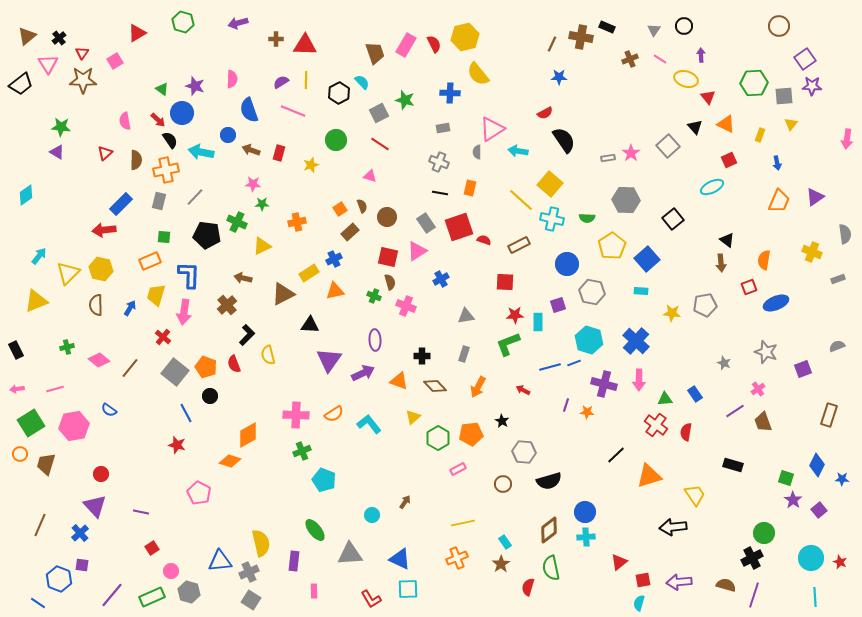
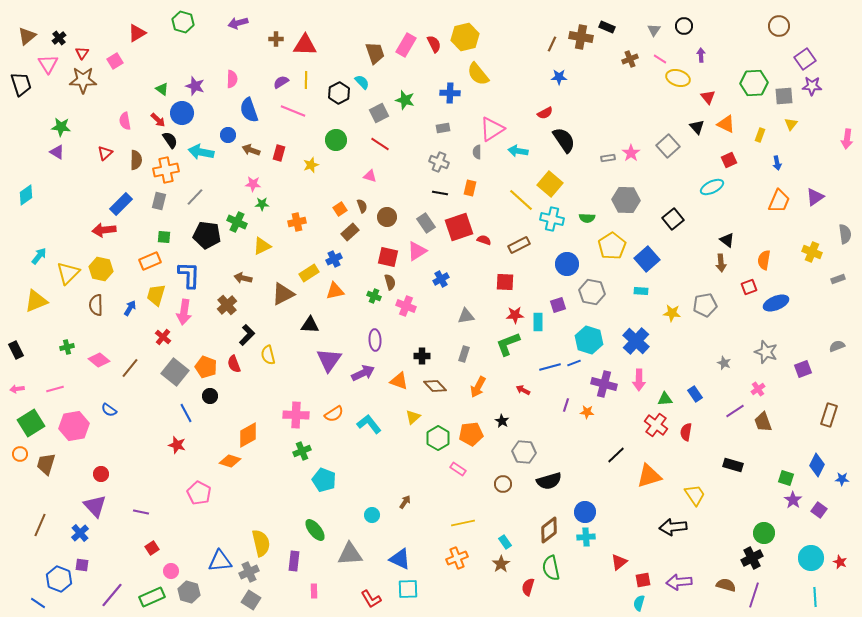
yellow ellipse at (686, 79): moved 8 px left, 1 px up
black trapezoid at (21, 84): rotated 70 degrees counterclockwise
black triangle at (695, 127): moved 2 px right
pink rectangle at (458, 469): rotated 63 degrees clockwise
purple square at (819, 510): rotated 14 degrees counterclockwise
